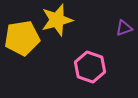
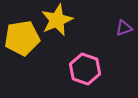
yellow star: rotated 8 degrees counterclockwise
pink hexagon: moved 5 px left, 2 px down
